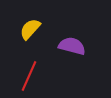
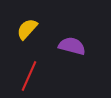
yellow semicircle: moved 3 px left
